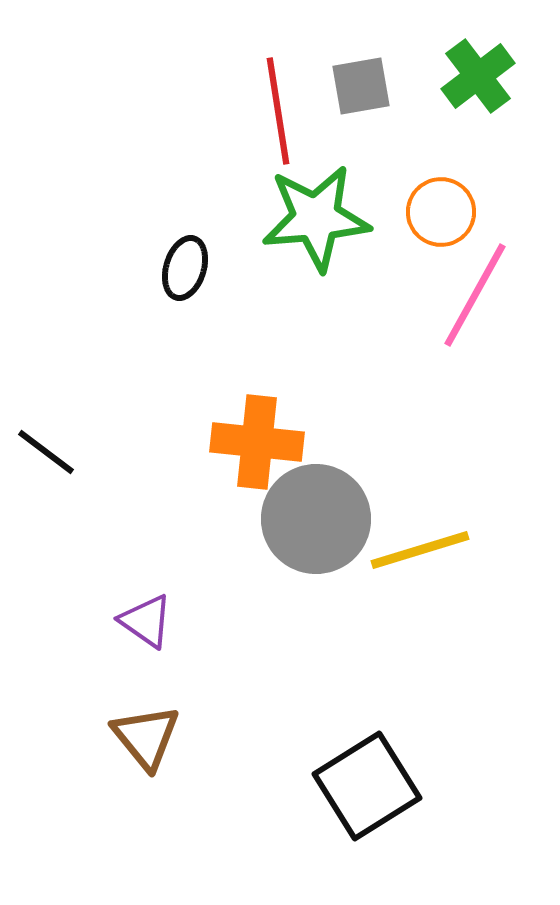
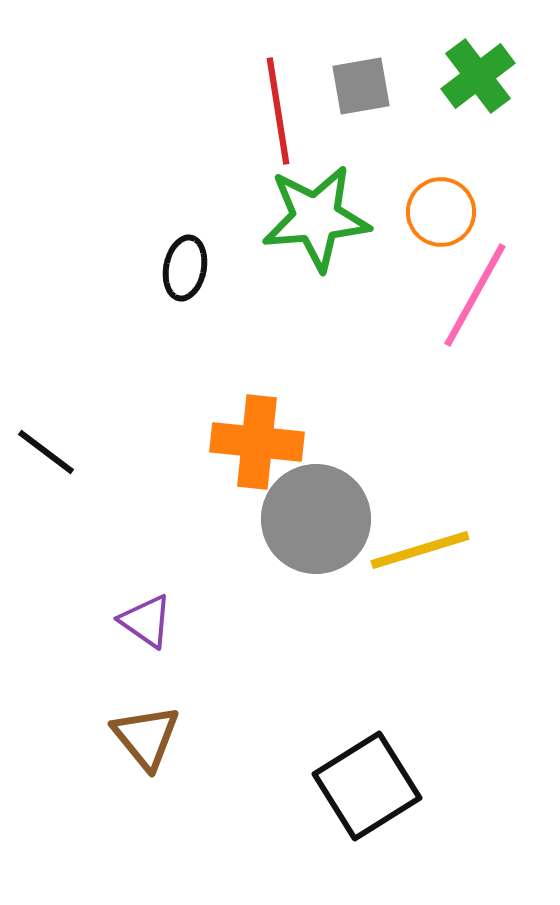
black ellipse: rotated 6 degrees counterclockwise
